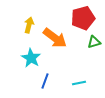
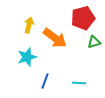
cyan star: moved 4 px left, 1 px up; rotated 24 degrees clockwise
cyan line: rotated 16 degrees clockwise
